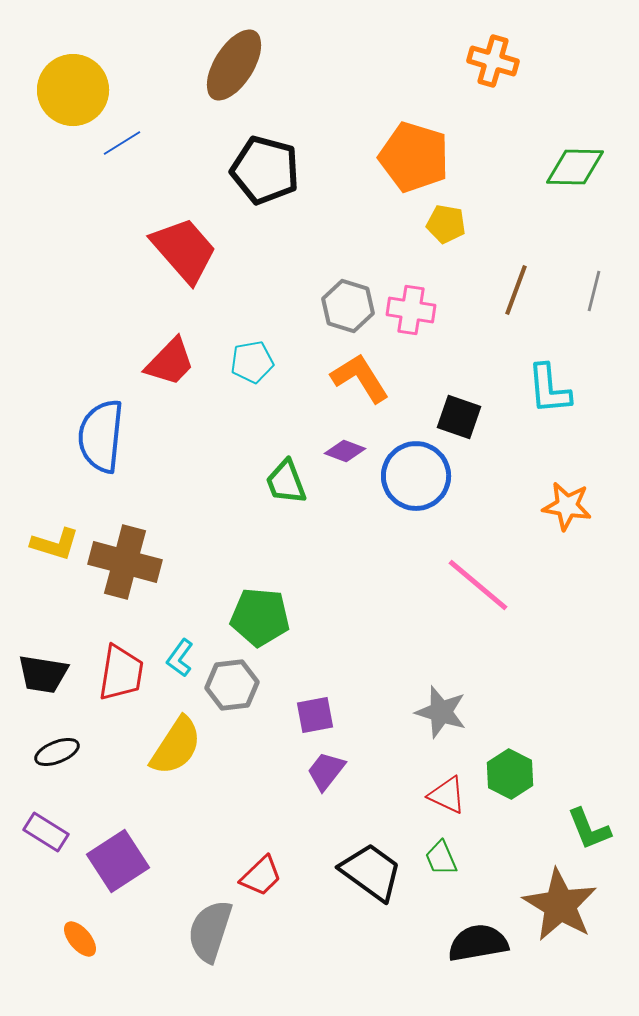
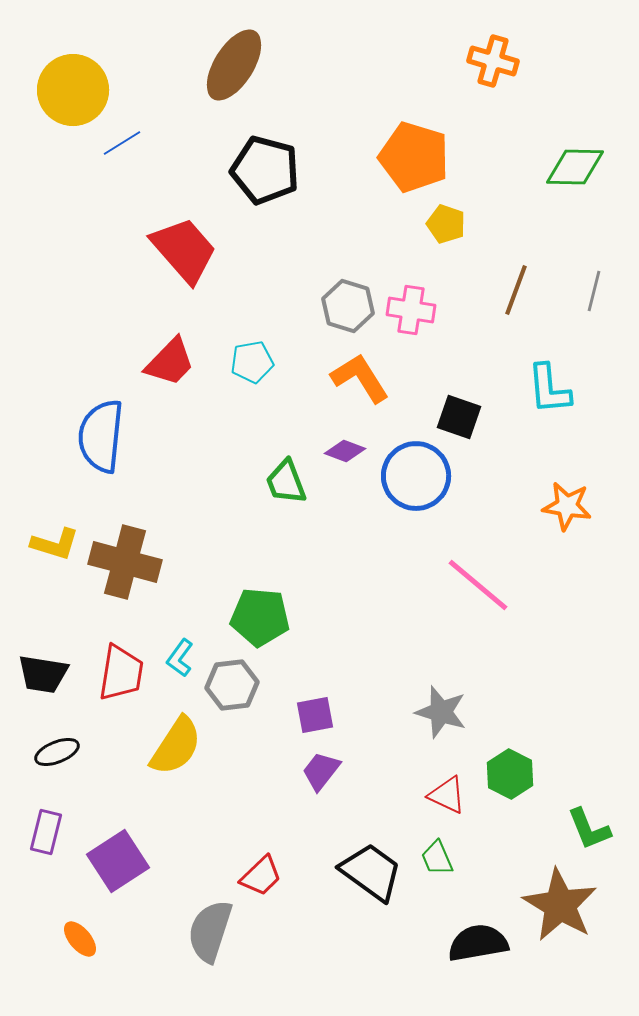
yellow pentagon at (446, 224): rotated 9 degrees clockwise
purple trapezoid at (326, 771): moved 5 px left
purple rectangle at (46, 832): rotated 72 degrees clockwise
green trapezoid at (441, 858): moved 4 px left
